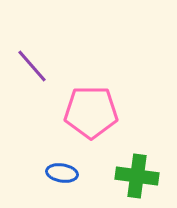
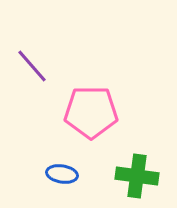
blue ellipse: moved 1 px down
